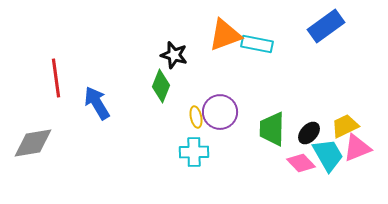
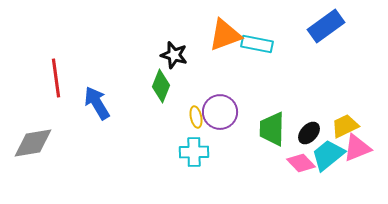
cyan trapezoid: rotated 99 degrees counterclockwise
